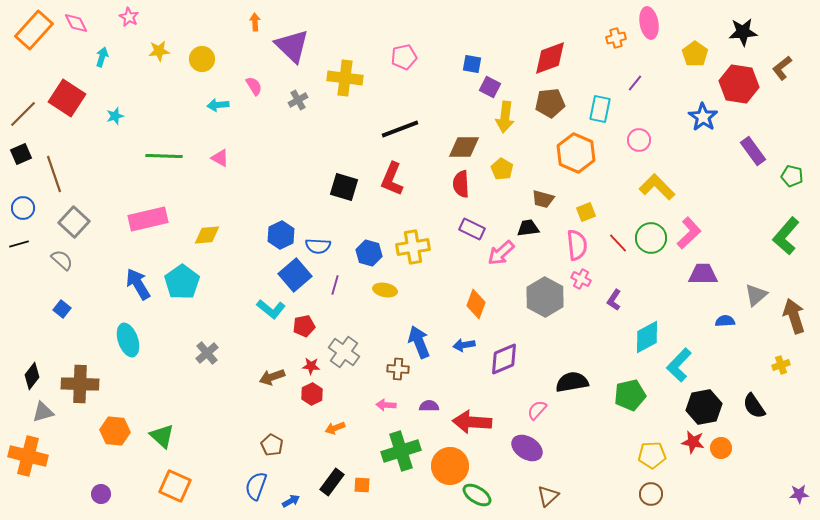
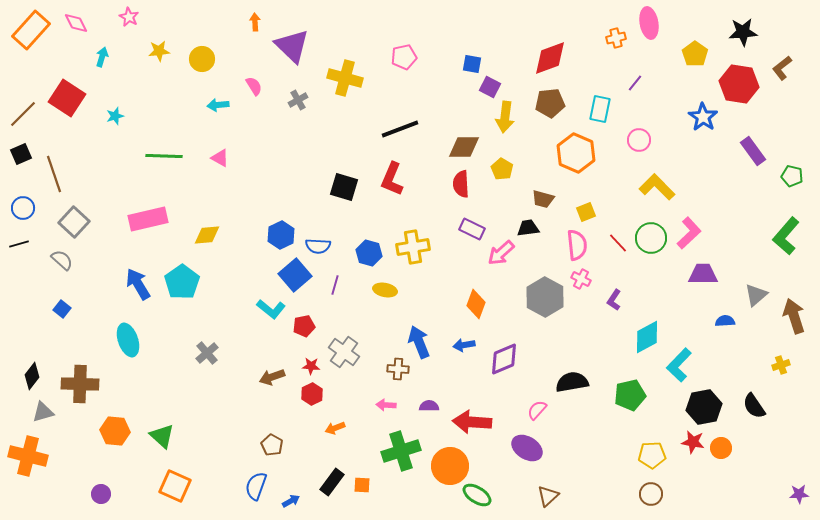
orange rectangle at (34, 30): moved 3 px left
yellow cross at (345, 78): rotated 8 degrees clockwise
